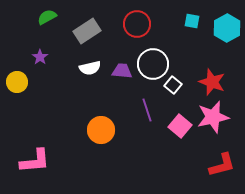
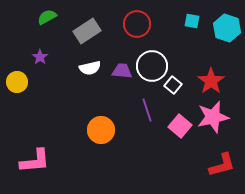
cyan hexagon: rotated 12 degrees counterclockwise
white circle: moved 1 px left, 2 px down
red star: moved 1 px left, 1 px up; rotated 16 degrees clockwise
